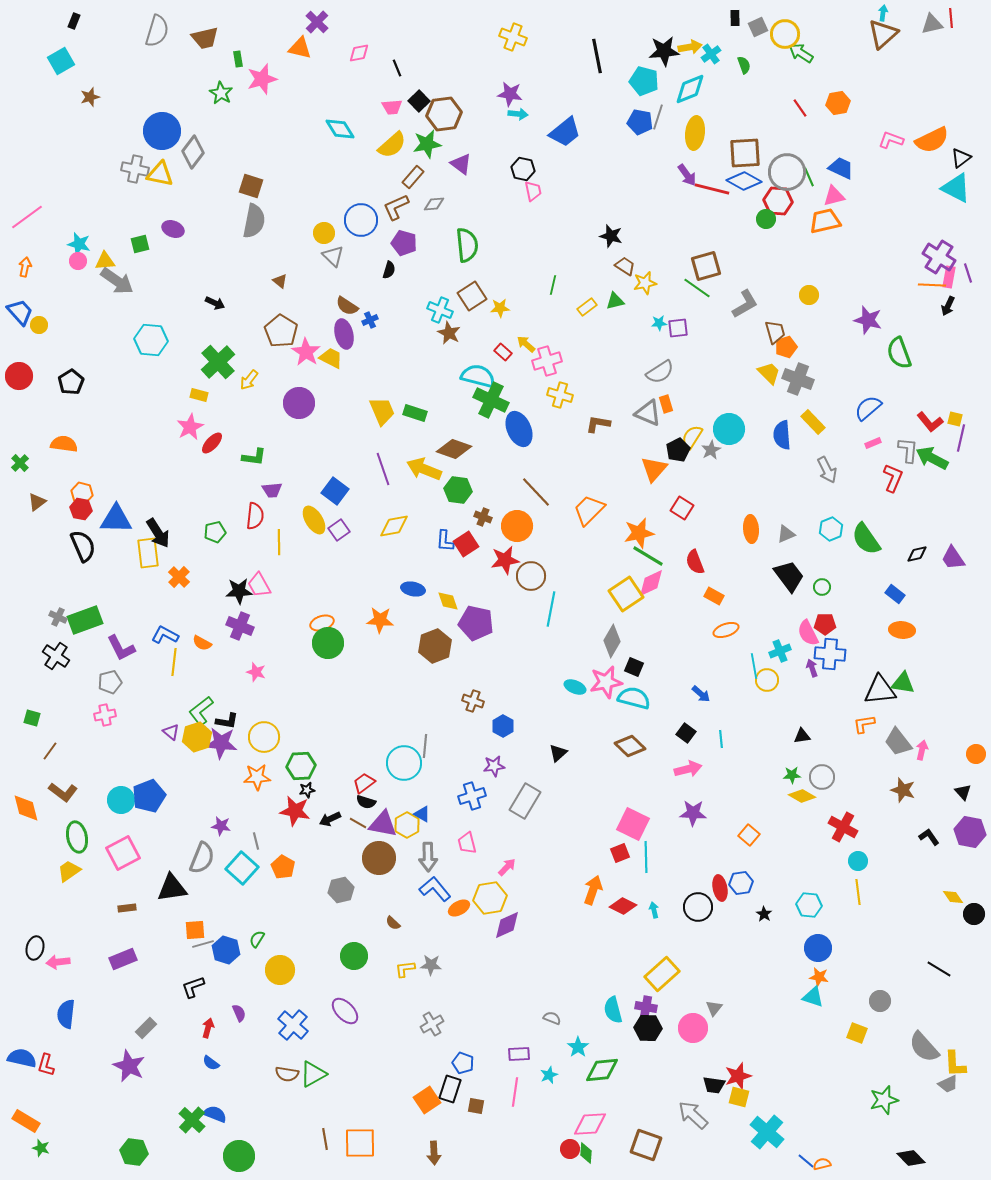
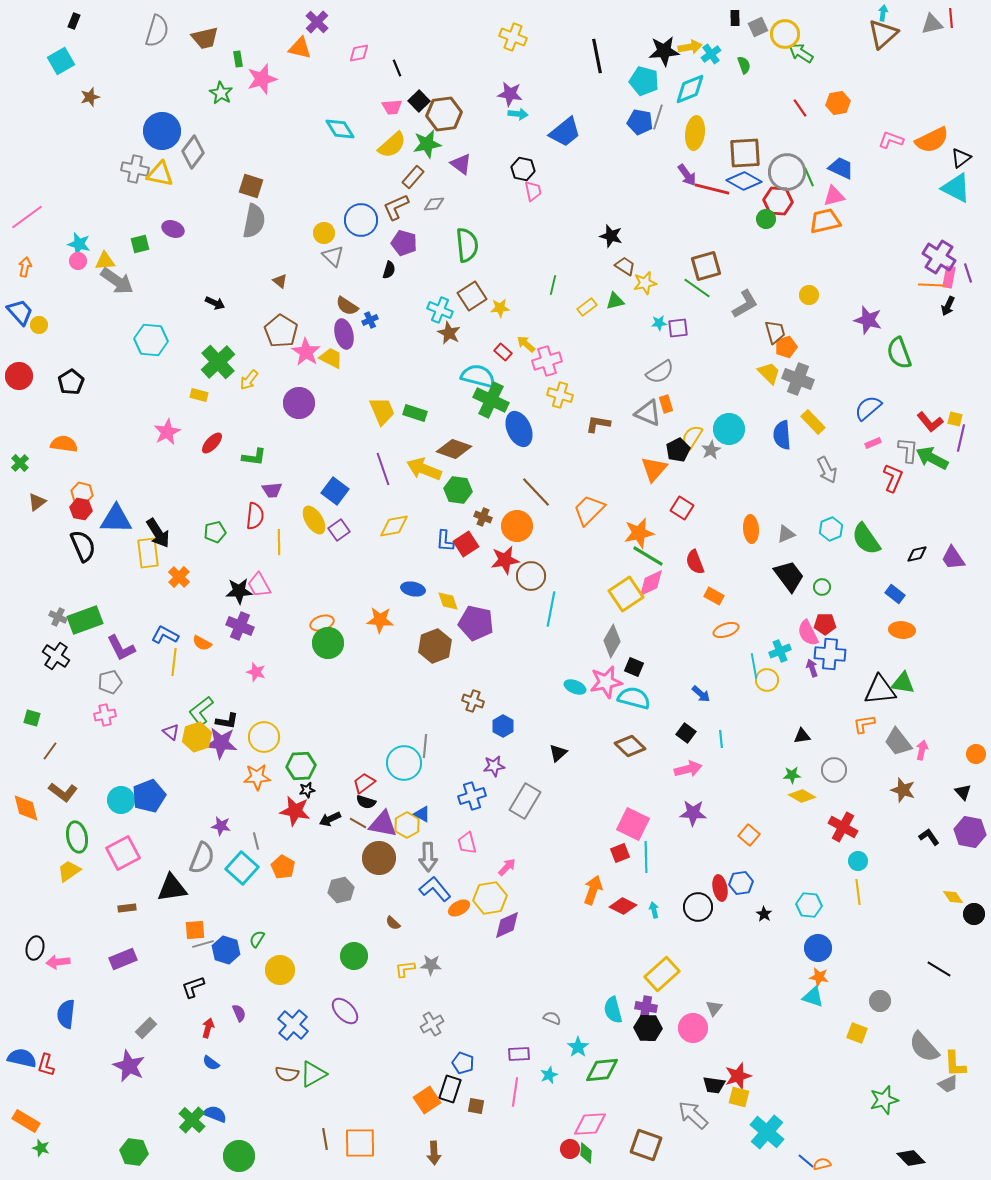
pink star at (190, 427): moved 23 px left, 5 px down
gray circle at (822, 777): moved 12 px right, 7 px up
